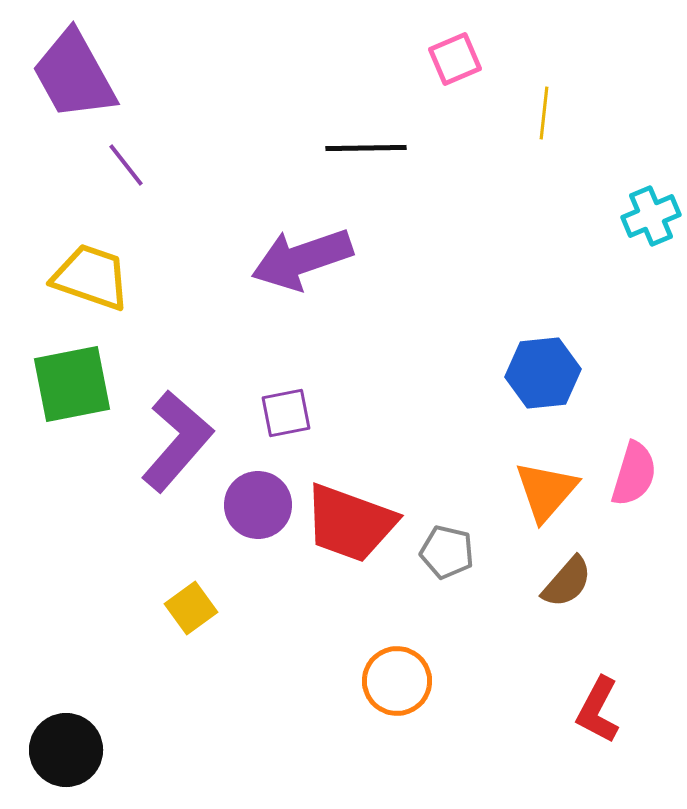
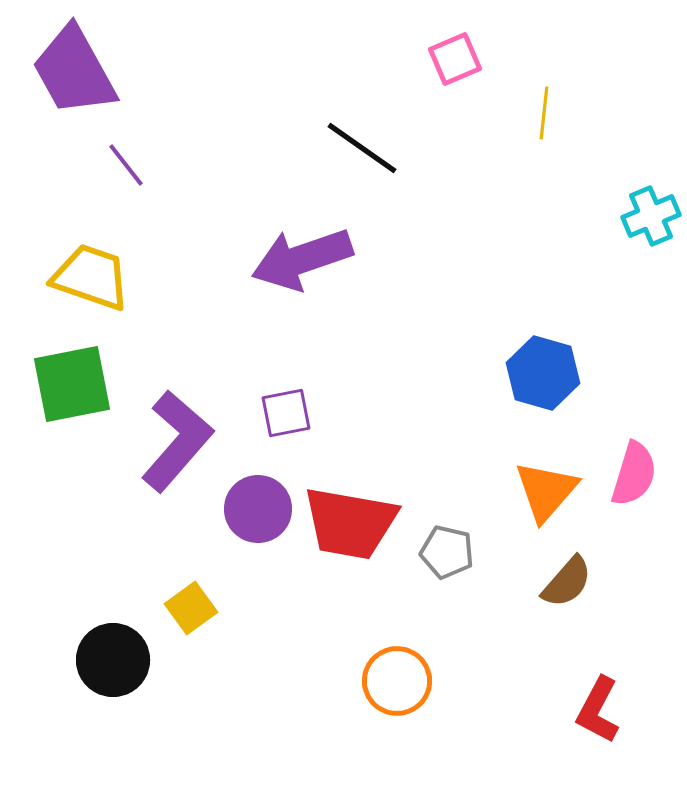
purple trapezoid: moved 4 px up
black line: moved 4 px left; rotated 36 degrees clockwise
blue hexagon: rotated 22 degrees clockwise
purple circle: moved 4 px down
red trapezoid: rotated 10 degrees counterclockwise
black circle: moved 47 px right, 90 px up
